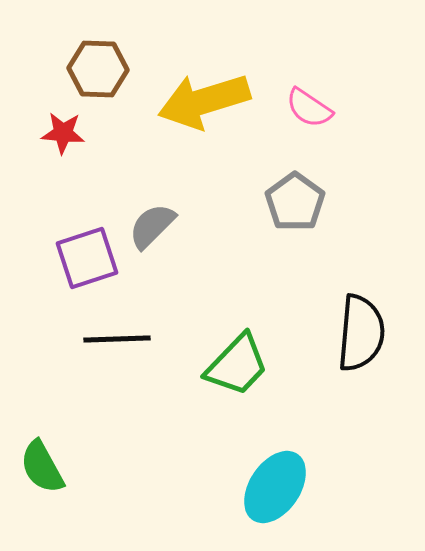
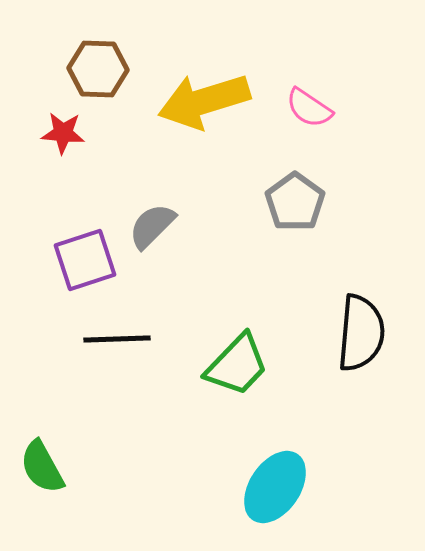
purple square: moved 2 px left, 2 px down
